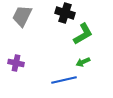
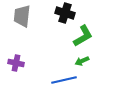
gray trapezoid: rotated 20 degrees counterclockwise
green L-shape: moved 2 px down
green arrow: moved 1 px left, 1 px up
